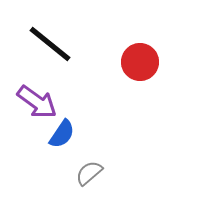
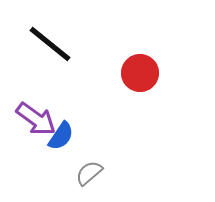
red circle: moved 11 px down
purple arrow: moved 1 px left, 17 px down
blue semicircle: moved 1 px left, 2 px down
